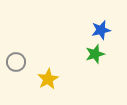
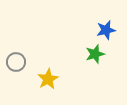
blue star: moved 5 px right
